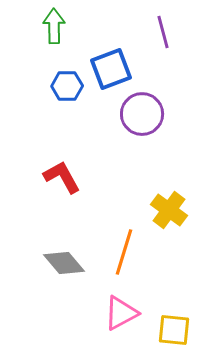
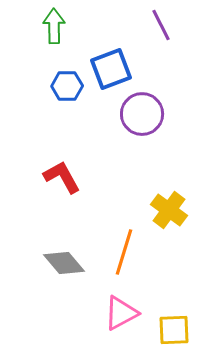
purple line: moved 2 px left, 7 px up; rotated 12 degrees counterclockwise
yellow square: rotated 8 degrees counterclockwise
